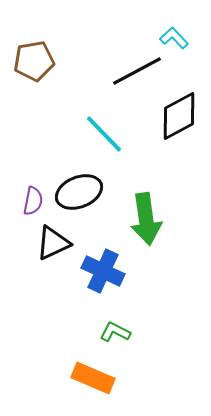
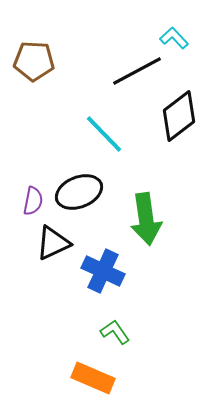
brown pentagon: rotated 12 degrees clockwise
black diamond: rotated 9 degrees counterclockwise
green L-shape: rotated 28 degrees clockwise
